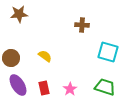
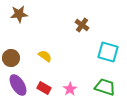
brown cross: rotated 32 degrees clockwise
red rectangle: rotated 48 degrees counterclockwise
